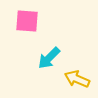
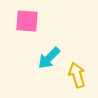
yellow arrow: moved 4 px up; rotated 50 degrees clockwise
